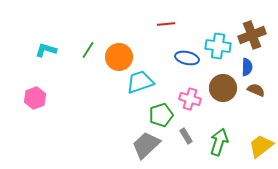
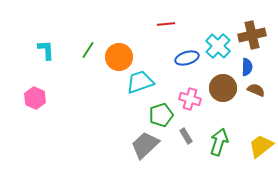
brown cross: rotated 8 degrees clockwise
cyan cross: rotated 35 degrees clockwise
cyan L-shape: rotated 70 degrees clockwise
blue ellipse: rotated 30 degrees counterclockwise
pink hexagon: rotated 15 degrees counterclockwise
gray trapezoid: moved 1 px left
